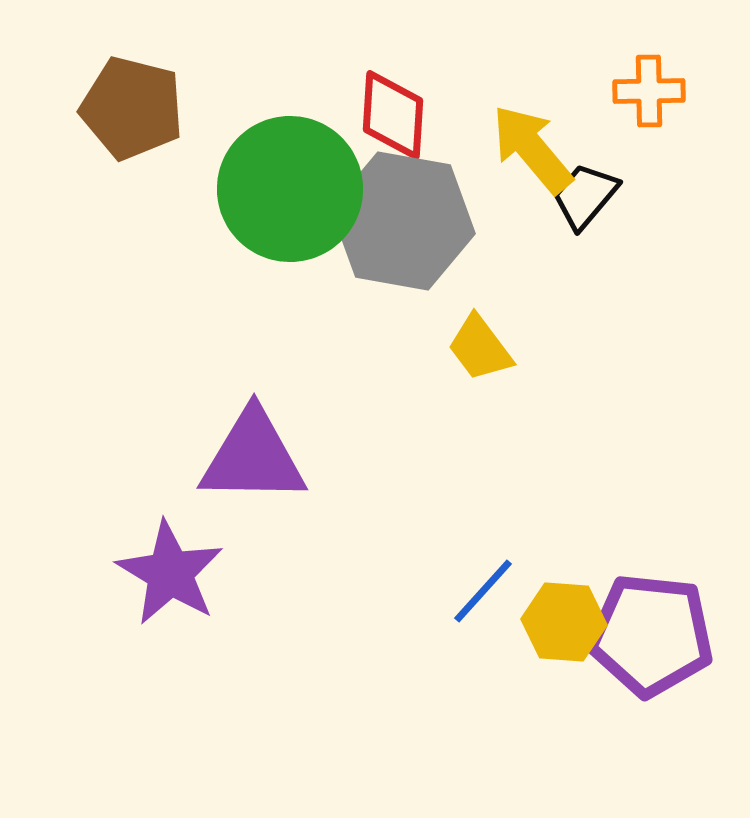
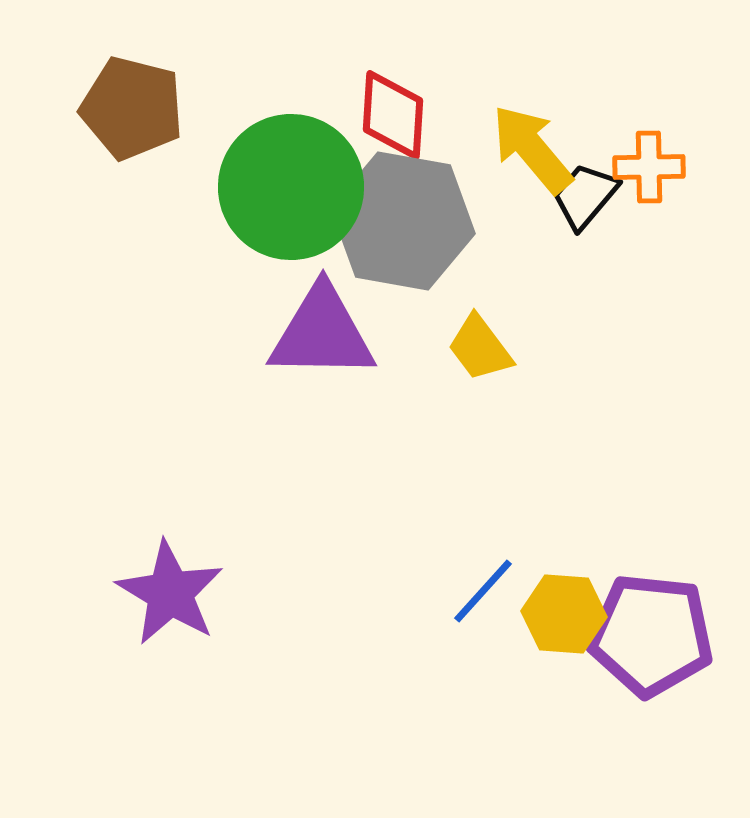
orange cross: moved 76 px down
green circle: moved 1 px right, 2 px up
purple triangle: moved 69 px right, 124 px up
purple star: moved 20 px down
yellow hexagon: moved 8 px up
